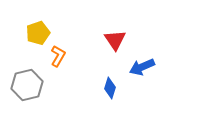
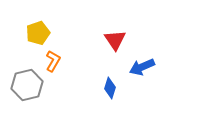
orange L-shape: moved 5 px left, 5 px down
